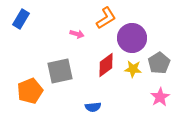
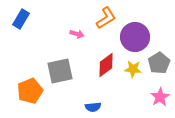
purple circle: moved 3 px right, 1 px up
